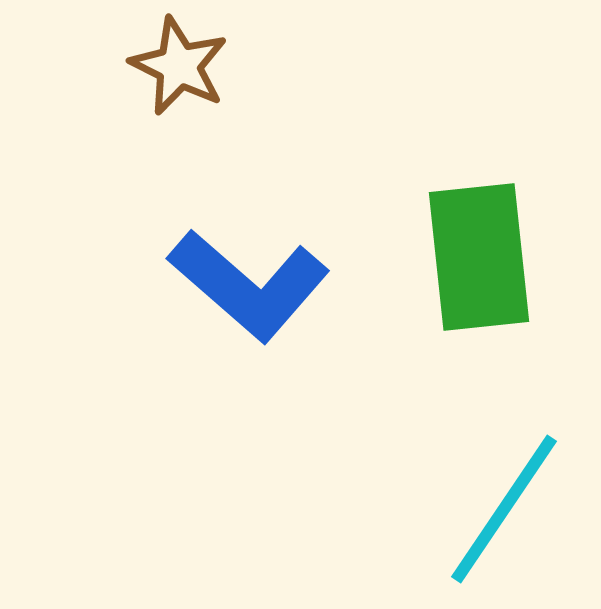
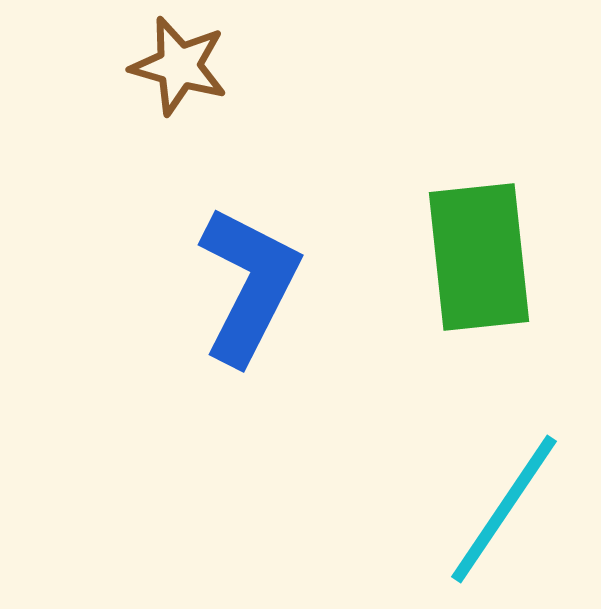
brown star: rotated 10 degrees counterclockwise
blue L-shape: rotated 104 degrees counterclockwise
